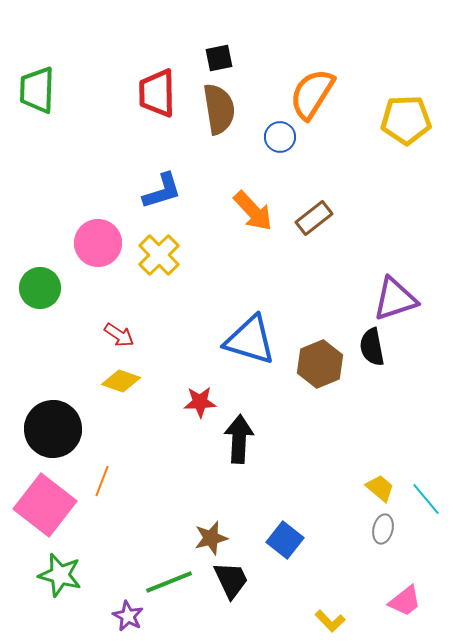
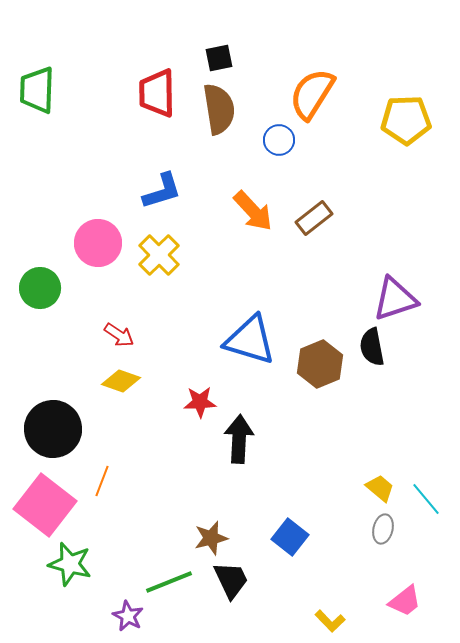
blue circle: moved 1 px left, 3 px down
blue square: moved 5 px right, 3 px up
green star: moved 10 px right, 11 px up
